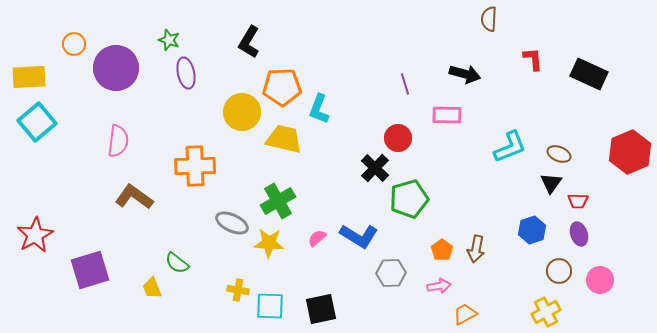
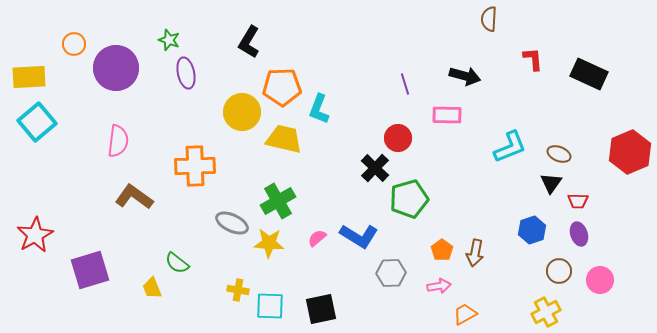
black arrow at (465, 74): moved 2 px down
brown arrow at (476, 249): moved 1 px left, 4 px down
